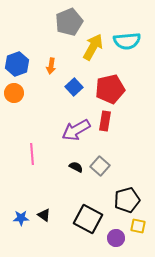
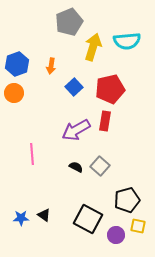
yellow arrow: rotated 12 degrees counterclockwise
purple circle: moved 3 px up
